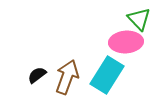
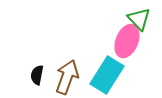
pink ellipse: moved 1 px right, 1 px up; rotated 64 degrees counterclockwise
black semicircle: rotated 42 degrees counterclockwise
